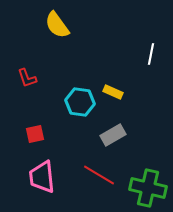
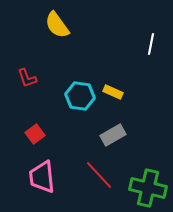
white line: moved 10 px up
cyan hexagon: moved 6 px up
red square: rotated 24 degrees counterclockwise
red line: rotated 16 degrees clockwise
